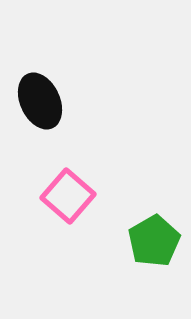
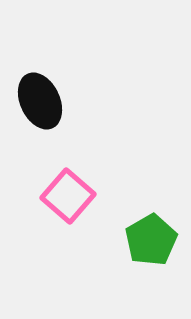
green pentagon: moved 3 px left, 1 px up
